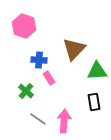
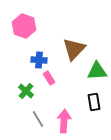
gray line: rotated 24 degrees clockwise
